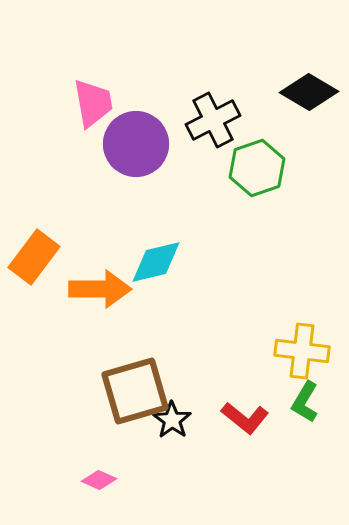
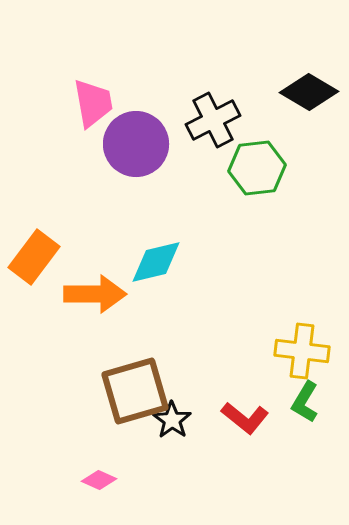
green hexagon: rotated 12 degrees clockwise
orange arrow: moved 5 px left, 5 px down
